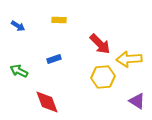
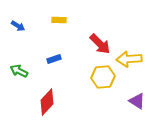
red diamond: rotated 64 degrees clockwise
